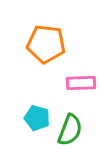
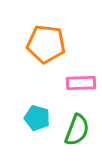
green semicircle: moved 7 px right
